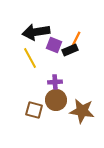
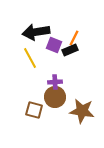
orange line: moved 2 px left, 1 px up
brown circle: moved 1 px left, 3 px up
